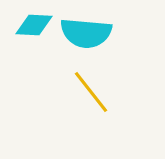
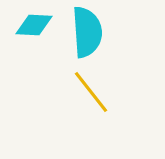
cyan semicircle: moved 1 px right, 1 px up; rotated 99 degrees counterclockwise
